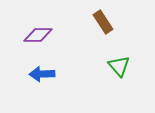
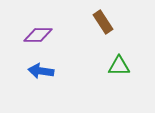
green triangle: rotated 50 degrees counterclockwise
blue arrow: moved 1 px left, 3 px up; rotated 10 degrees clockwise
